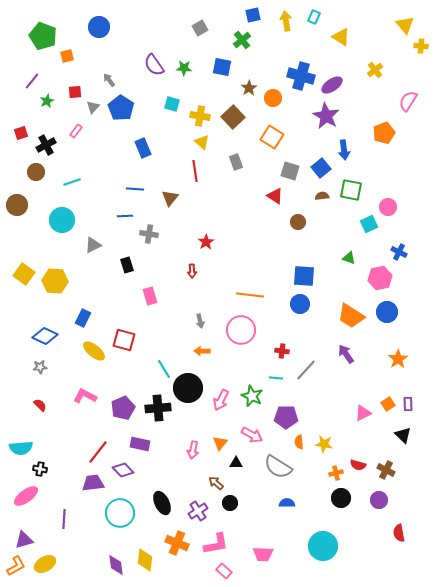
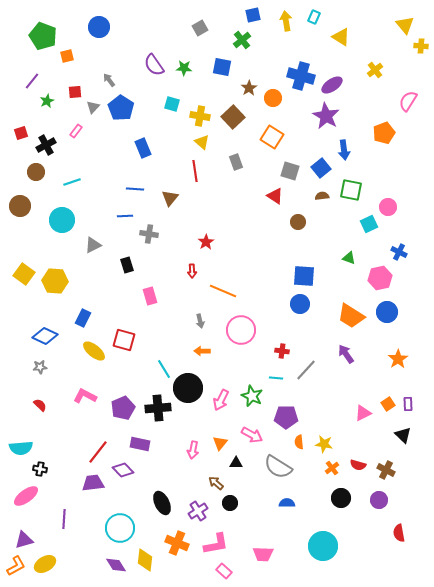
brown circle at (17, 205): moved 3 px right, 1 px down
orange line at (250, 295): moved 27 px left, 4 px up; rotated 16 degrees clockwise
orange cross at (336, 473): moved 4 px left, 5 px up; rotated 24 degrees counterclockwise
cyan circle at (120, 513): moved 15 px down
purple diamond at (116, 565): rotated 25 degrees counterclockwise
